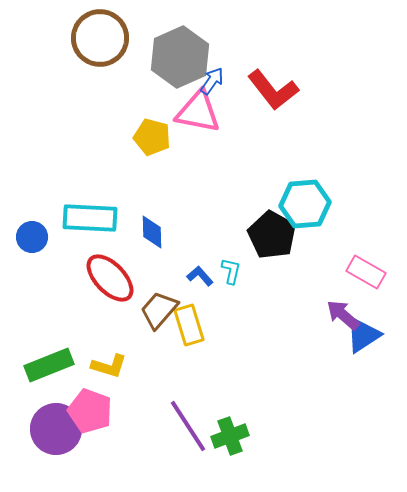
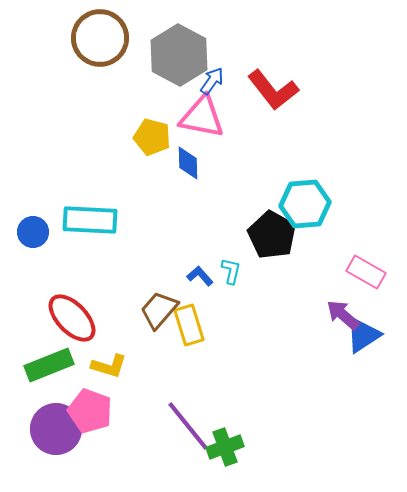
gray hexagon: moved 1 px left, 2 px up; rotated 8 degrees counterclockwise
pink triangle: moved 4 px right, 5 px down
cyan rectangle: moved 2 px down
blue diamond: moved 36 px right, 69 px up
blue circle: moved 1 px right, 5 px up
red ellipse: moved 38 px left, 40 px down
purple line: rotated 6 degrees counterclockwise
green cross: moved 5 px left, 11 px down
